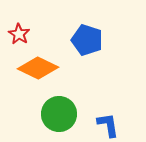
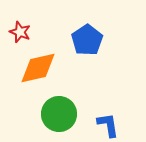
red star: moved 1 px right, 2 px up; rotated 10 degrees counterclockwise
blue pentagon: rotated 20 degrees clockwise
orange diamond: rotated 39 degrees counterclockwise
